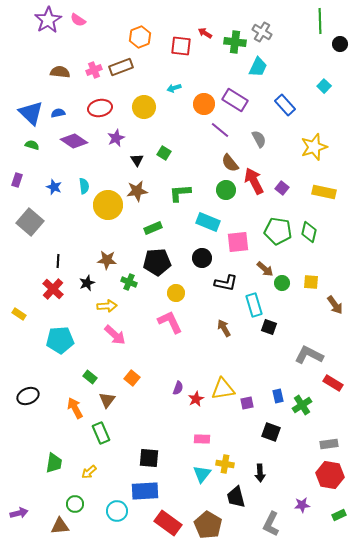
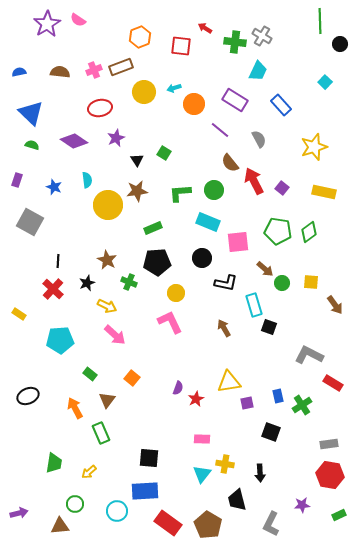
purple star at (48, 20): moved 1 px left, 4 px down
gray cross at (262, 32): moved 4 px down
red arrow at (205, 33): moved 5 px up
cyan trapezoid at (258, 67): moved 4 px down
cyan square at (324, 86): moved 1 px right, 4 px up
orange circle at (204, 104): moved 10 px left
blue rectangle at (285, 105): moved 4 px left
yellow circle at (144, 107): moved 15 px up
blue semicircle at (58, 113): moved 39 px left, 41 px up
cyan semicircle at (84, 186): moved 3 px right, 6 px up
green circle at (226, 190): moved 12 px left
gray square at (30, 222): rotated 12 degrees counterclockwise
green diamond at (309, 232): rotated 40 degrees clockwise
brown star at (107, 260): rotated 24 degrees clockwise
yellow arrow at (107, 306): rotated 30 degrees clockwise
green rectangle at (90, 377): moved 3 px up
yellow triangle at (223, 389): moved 6 px right, 7 px up
black trapezoid at (236, 497): moved 1 px right, 3 px down
